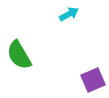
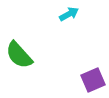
green semicircle: rotated 12 degrees counterclockwise
